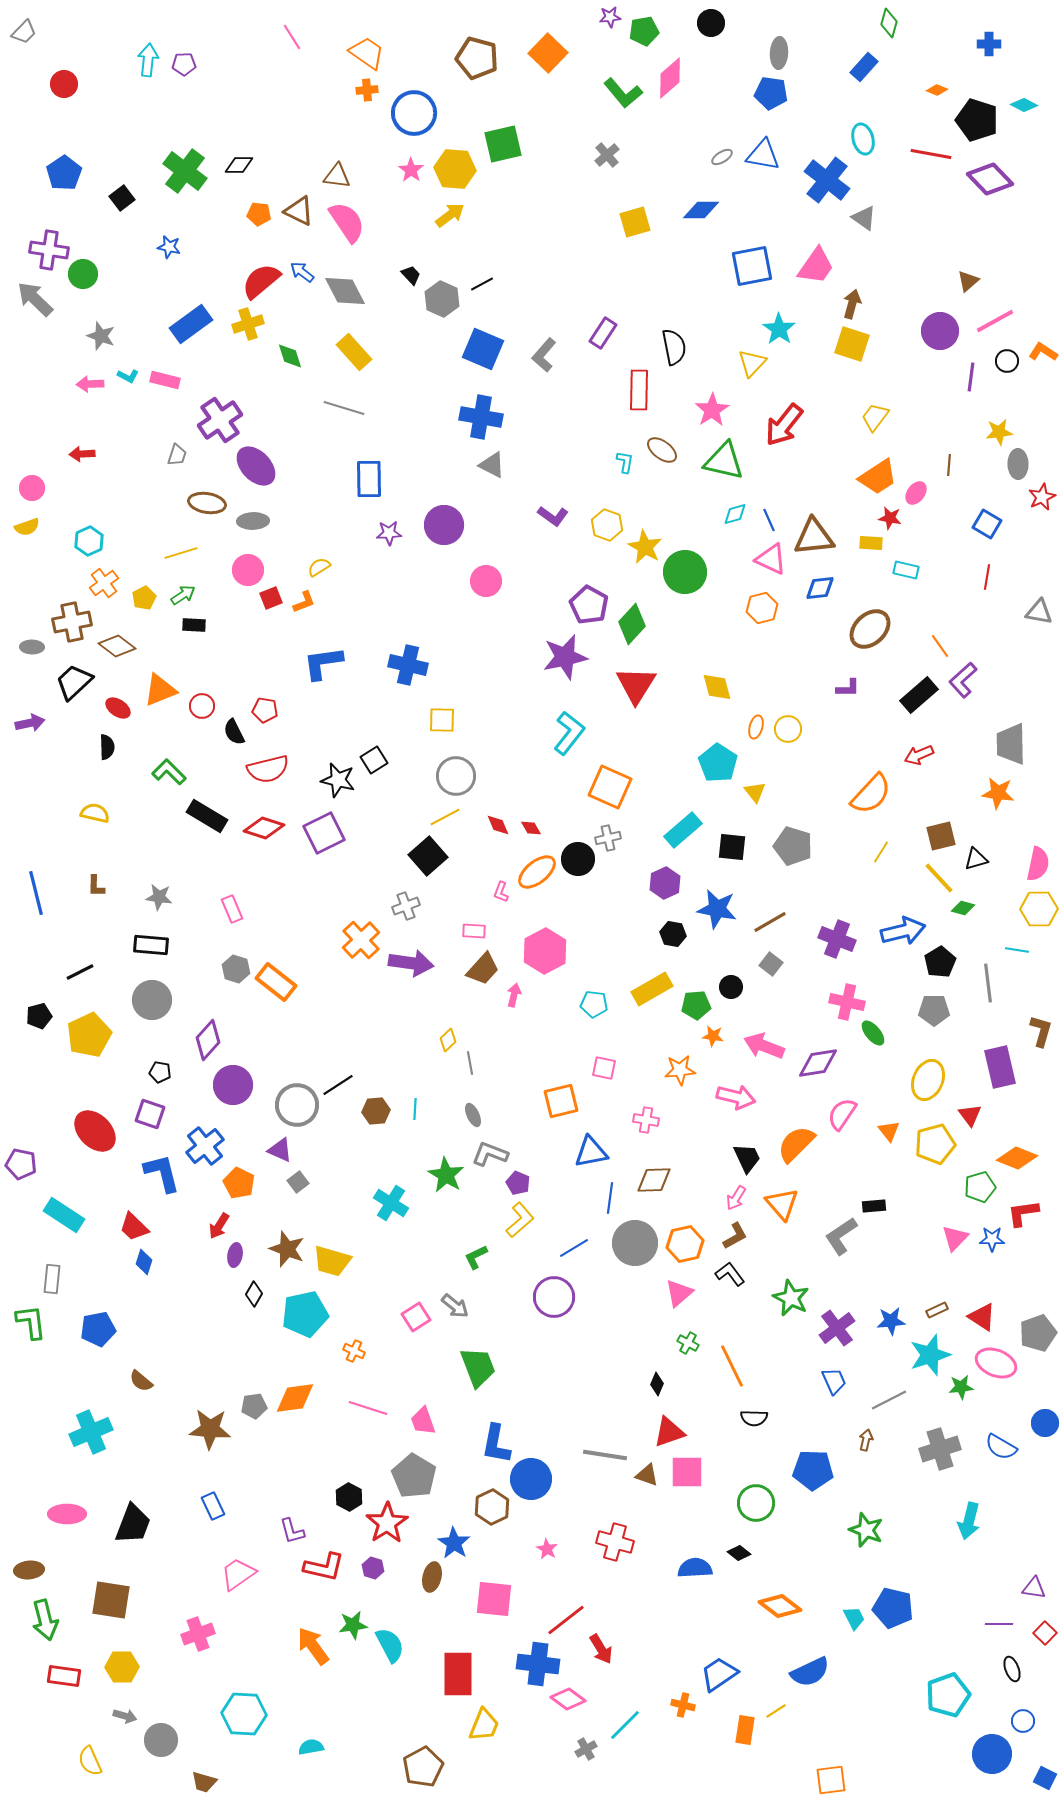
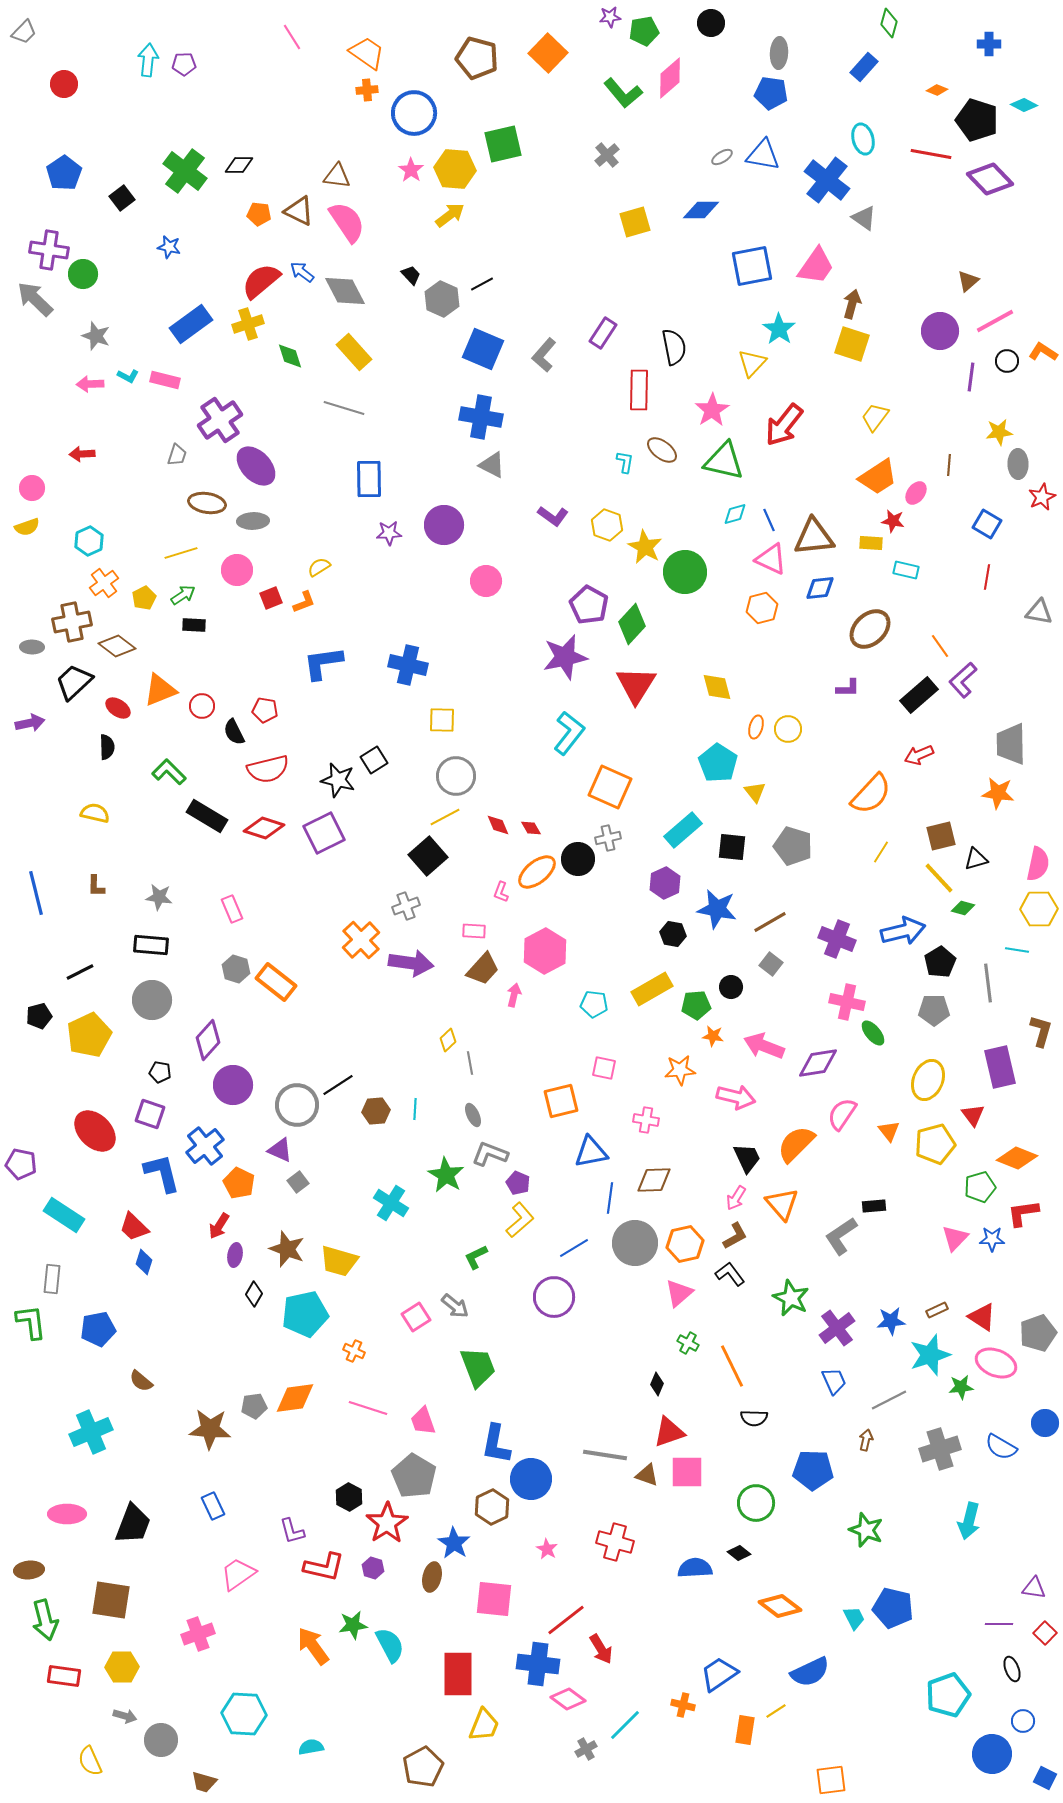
gray star at (101, 336): moved 5 px left
red star at (890, 518): moved 3 px right, 3 px down
pink circle at (248, 570): moved 11 px left
red triangle at (970, 1115): moved 3 px right
yellow trapezoid at (332, 1261): moved 7 px right
